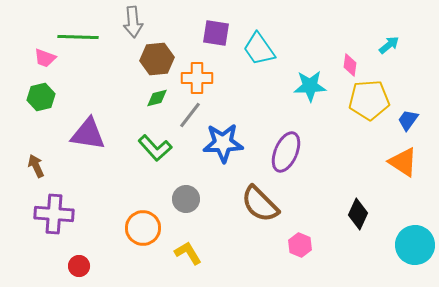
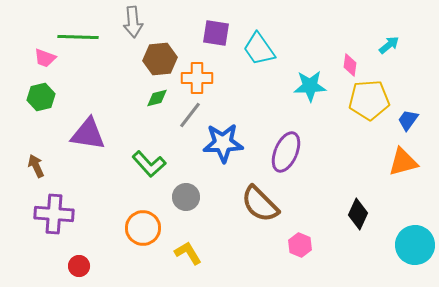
brown hexagon: moved 3 px right
green L-shape: moved 6 px left, 16 px down
orange triangle: rotated 48 degrees counterclockwise
gray circle: moved 2 px up
